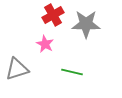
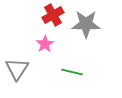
pink star: rotated 12 degrees clockwise
gray triangle: rotated 40 degrees counterclockwise
